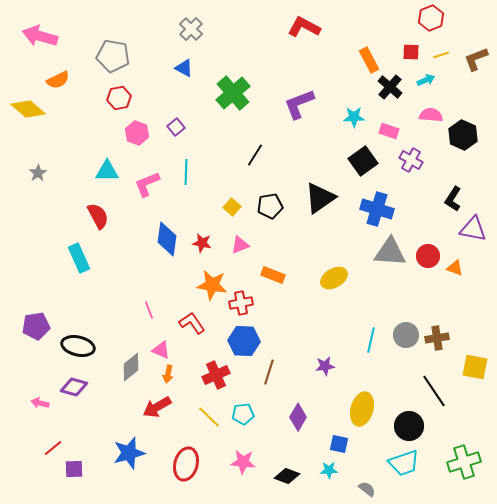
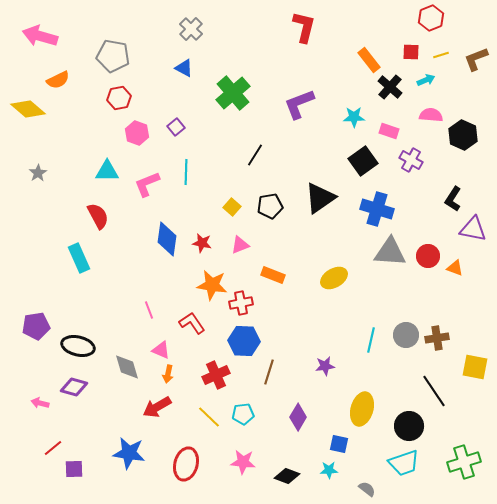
red L-shape at (304, 27): rotated 76 degrees clockwise
orange rectangle at (369, 60): rotated 10 degrees counterclockwise
gray diamond at (131, 367): moved 4 px left; rotated 68 degrees counterclockwise
blue star at (129, 453): rotated 24 degrees clockwise
